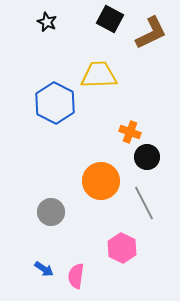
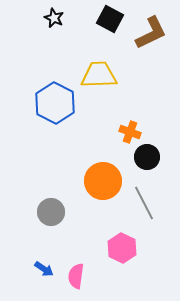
black star: moved 7 px right, 4 px up
orange circle: moved 2 px right
